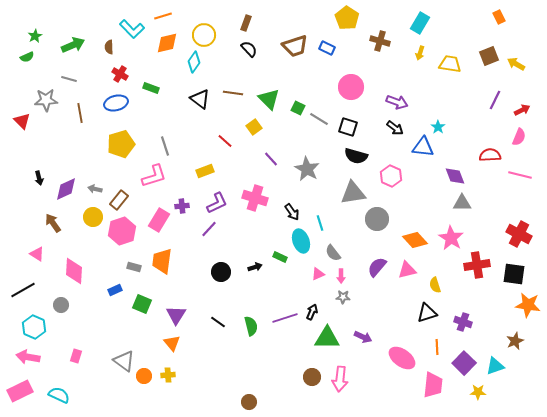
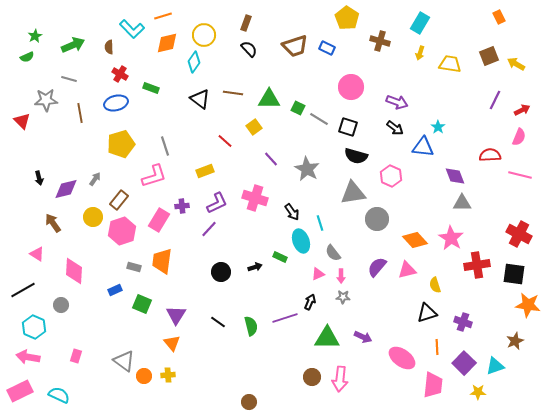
green triangle at (269, 99): rotated 45 degrees counterclockwise
purple diamond at (66, 189): rotated 10 degrees clockwise
gray arrow at (95, 189): moved 10 px up; rotated 112 degrees clockwise
black arrow at (312, 312): moved 2 px left, 10 px up
